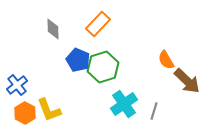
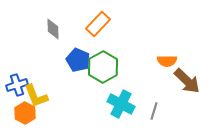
orange semicircle: moved 1 px right, 1 px down; rotated 60 degrees counterclockwise
green hexagon: rotated 12 degrees counterclockwise
blue cross: rotated 20 degrees clockwise
cyan cross: moved 3 px left; rotated 28 degrees counterclockwise
yellow L-shape: moved 13 px left, 14 px up
